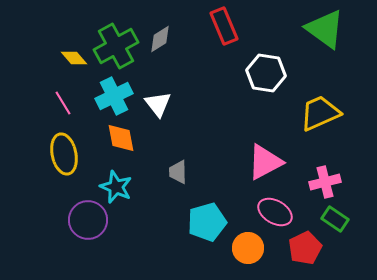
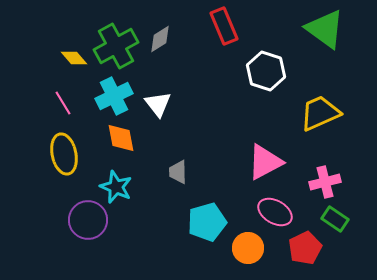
white hexagon: moved 2 px up; rotated 9 degrees clockwise
